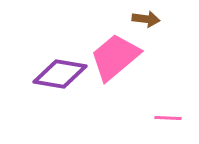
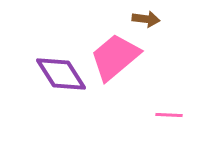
purple diamond: moved 1 px right; rotated 48 degrees clockwise
pink line: moved 1 px right, 3 px up
